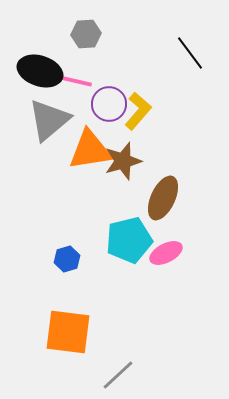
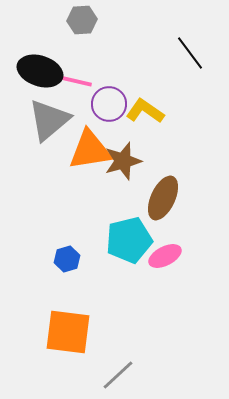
gray hexagon: moved 4 px left, 14 px up
yellow L-shape: moved 7 px right; rotated 96 degrees counterclockwise
pink ellipse: moved 1 px left, 3 px down
